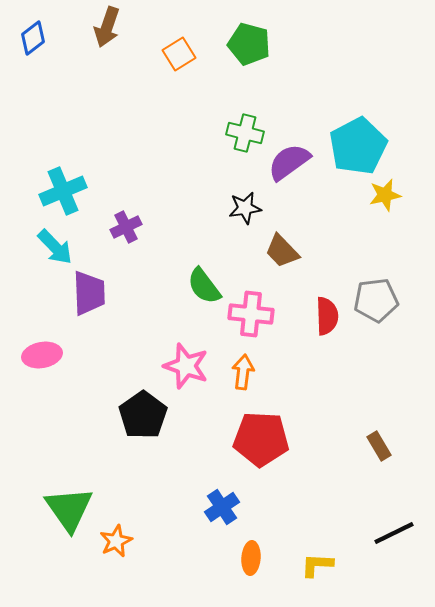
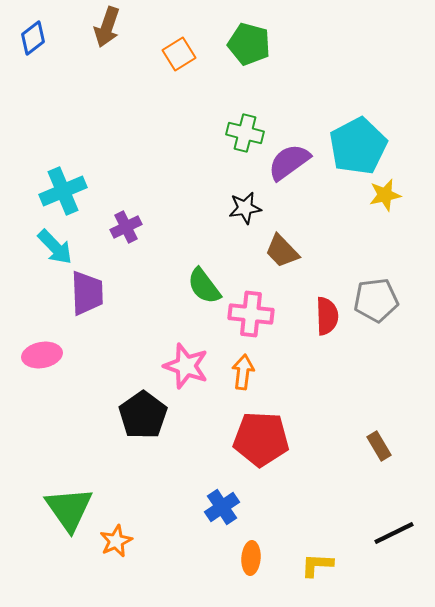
purple trapezoid: moved 2 px left
